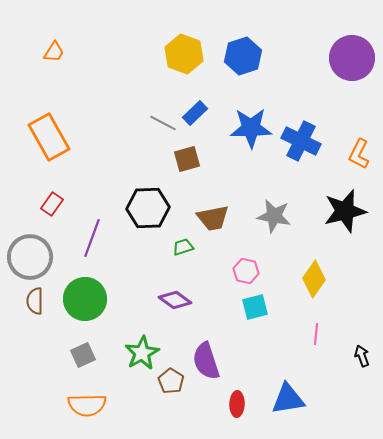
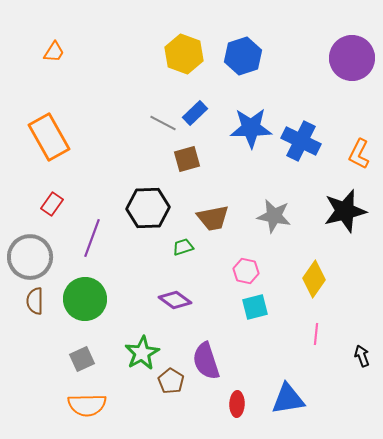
gray square: moved 1 px left, 4 px down
